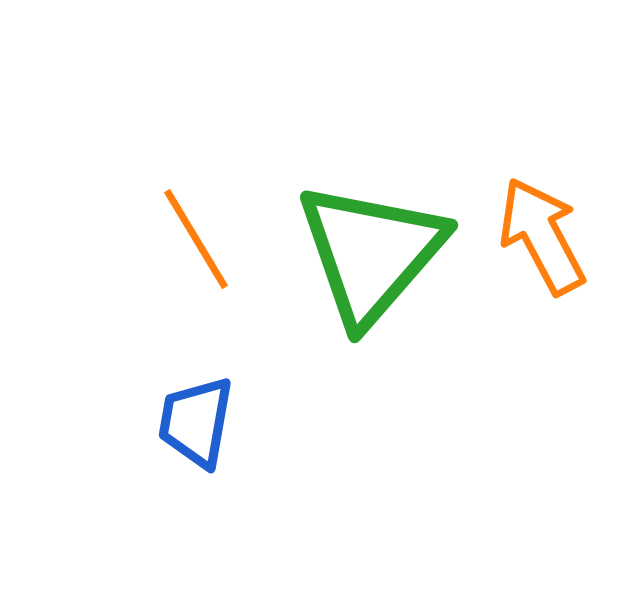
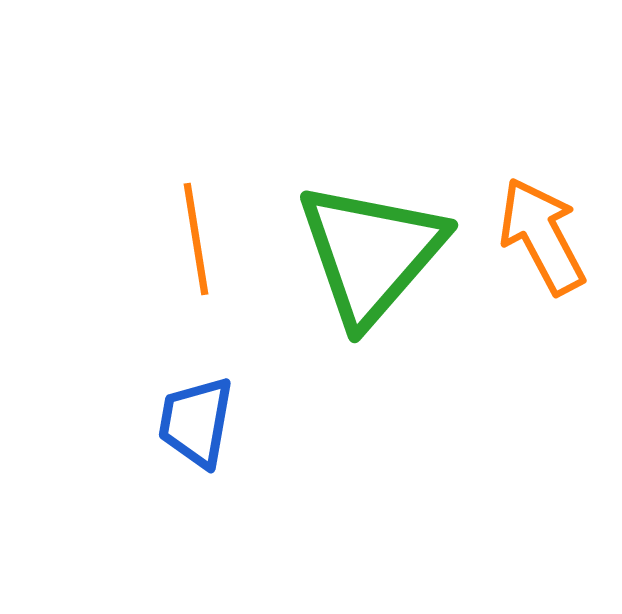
orange line: rotated 22 degrees clockwise
